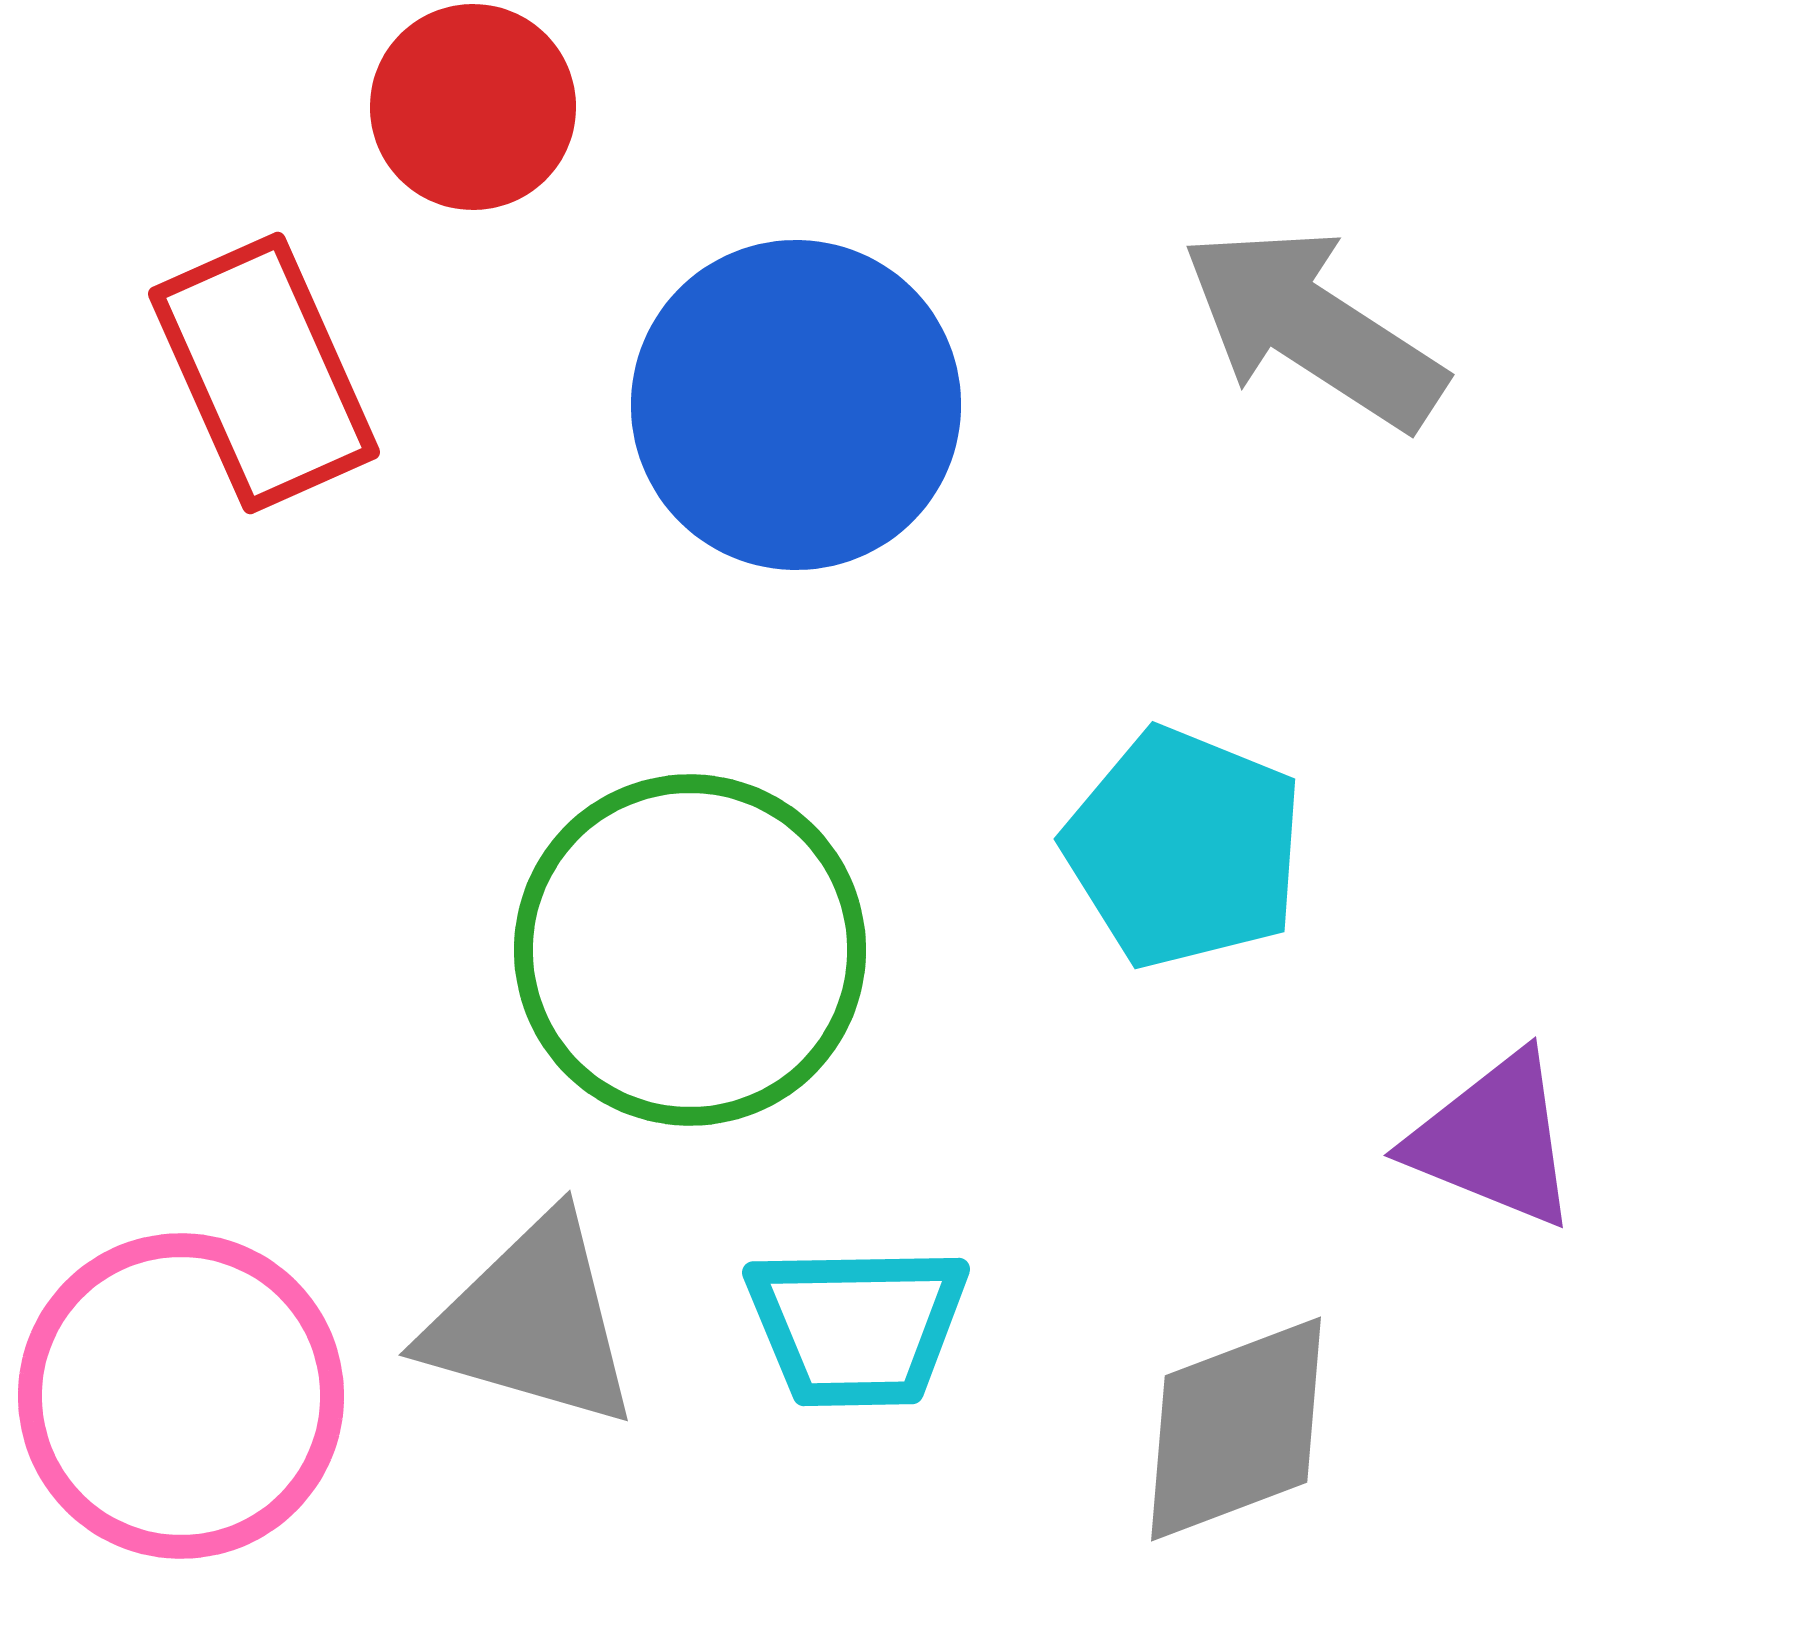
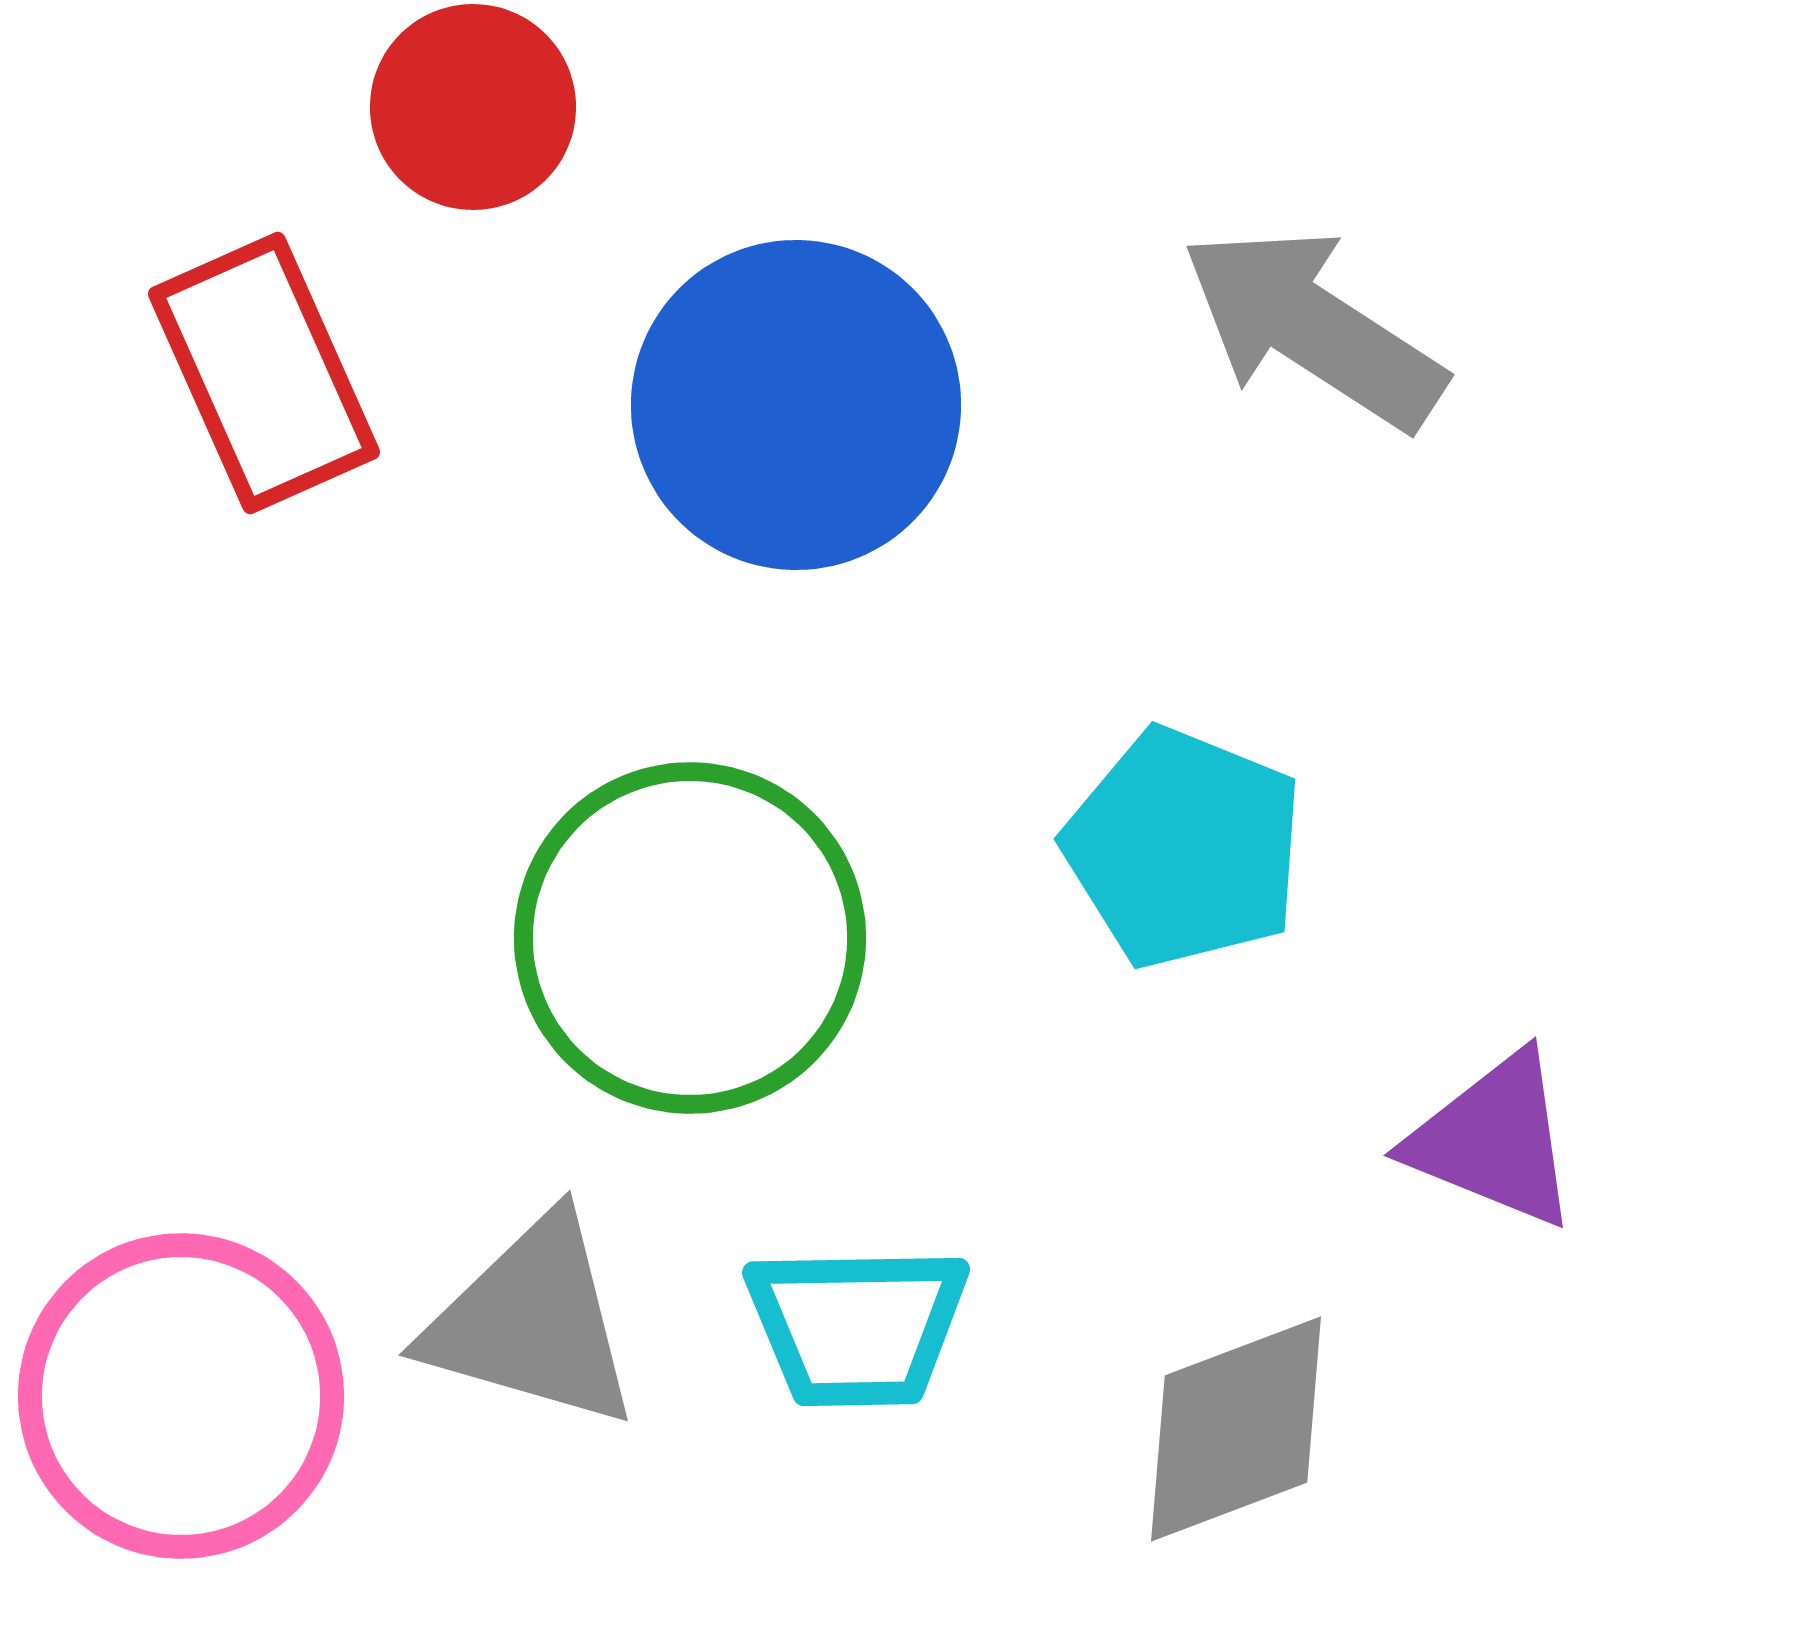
green circle: moved 12 px up
